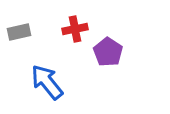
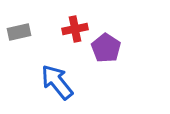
purple pentagon: moved 2 px left, 4 px up
blue arrow: moved 10 px right
